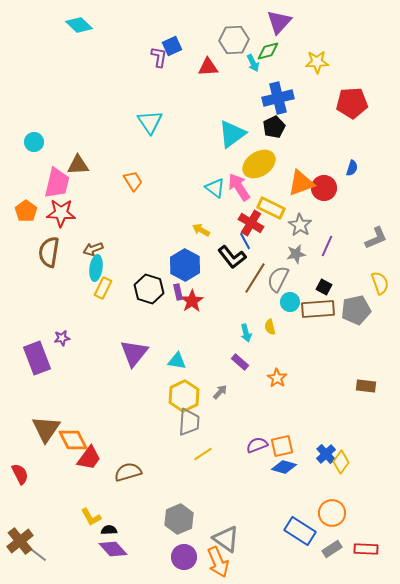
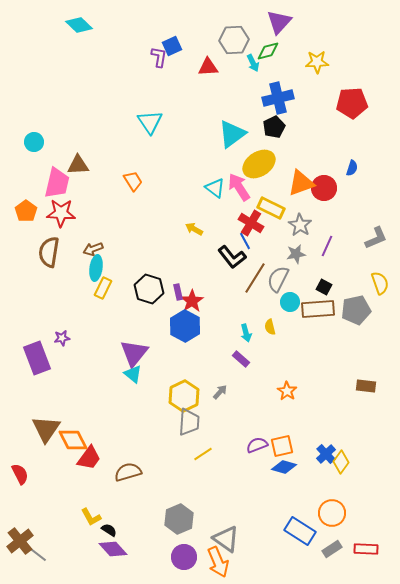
yellow arrow at (201, 230): moved 7 px left, 1 px up
blue hexagon at (185, 265): moved 61 px down
cyan triangle at (177, 361): moved 44 px left, 13 px down; rotated 30 degrees clockwise
purple rectangle at (240, 362): moved 1 px right, 3 px up
orange star at (277, 378): moved 10 px right, 13 px down
black semicircle at (109, 530): rotated 35 degrees clockwise
